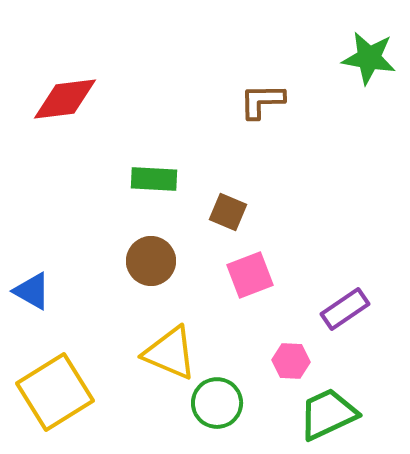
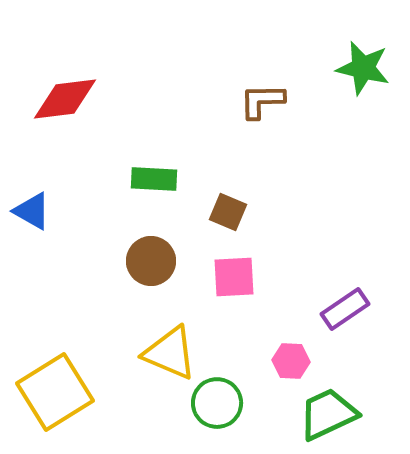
green star: moved 6 px left, 10 px down; rotated 4 degrees clockwise
pink square: moved 16 px left, 2 px down; rotated 18 degrees clockwise
blue triangle: moved 80 px up
